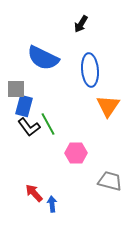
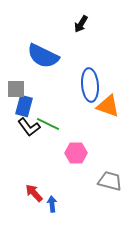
blue semicircle: moved 2 px up
blue ellipse: moved 15 px down
orange triangle: rotated 45 degrees counterclockwise
green line: rotated 35 degrees counterclockwise
